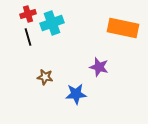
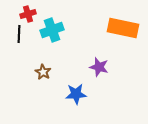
cyan cross: moved 7 px down
black line: moved 9 px left, 3 px up; rotated 18 degrees clockwise
brown star: moved 2 px left, 5 px up; rotated 21 degrees clockwise
